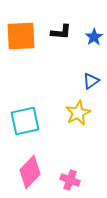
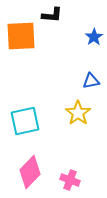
black L-shape: moved 9 px left, 17 px up
blue triangle: rotated 24 degrees clockwise
yellow star: rotated 10 degrees counterclockwise
